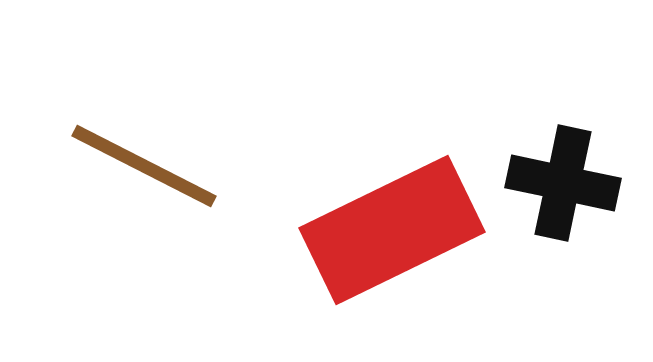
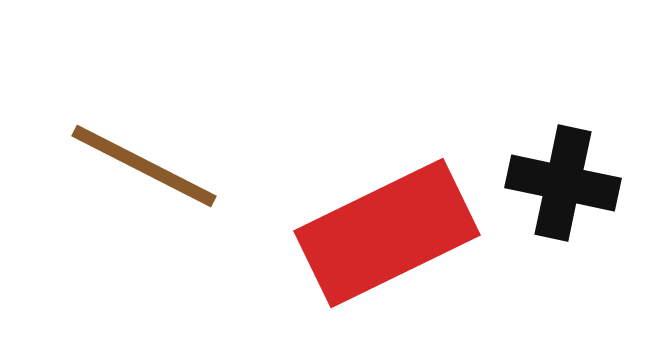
red rectangle: moved 5 px left, 3 px down
